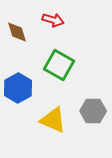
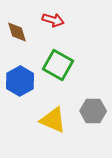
green square: moved 1 px left
blue hexagon: moved 2 px right, 7 px up
